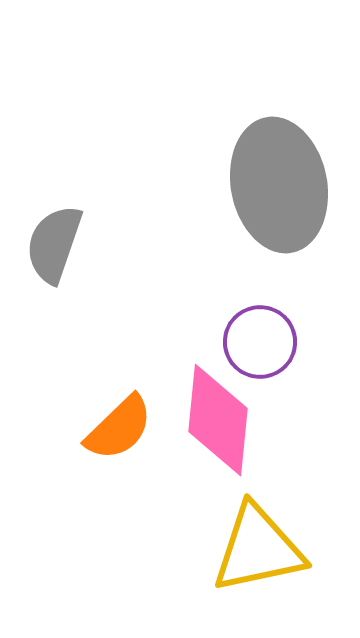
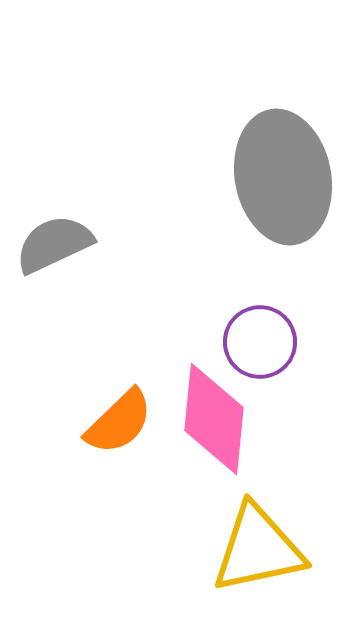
gray ellipse: moved 4 px right, 8 px up
gray semicircle: rotated 46 degrees clockwise
pink diamond: moved 4 px left, 1 px up
orange semicircle: moved 6 px up
